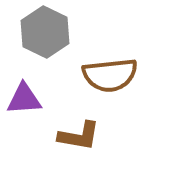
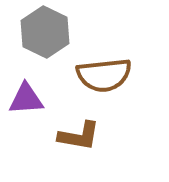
brown semicircle: moved 6 px left
purple triangle: moved 2 px right
